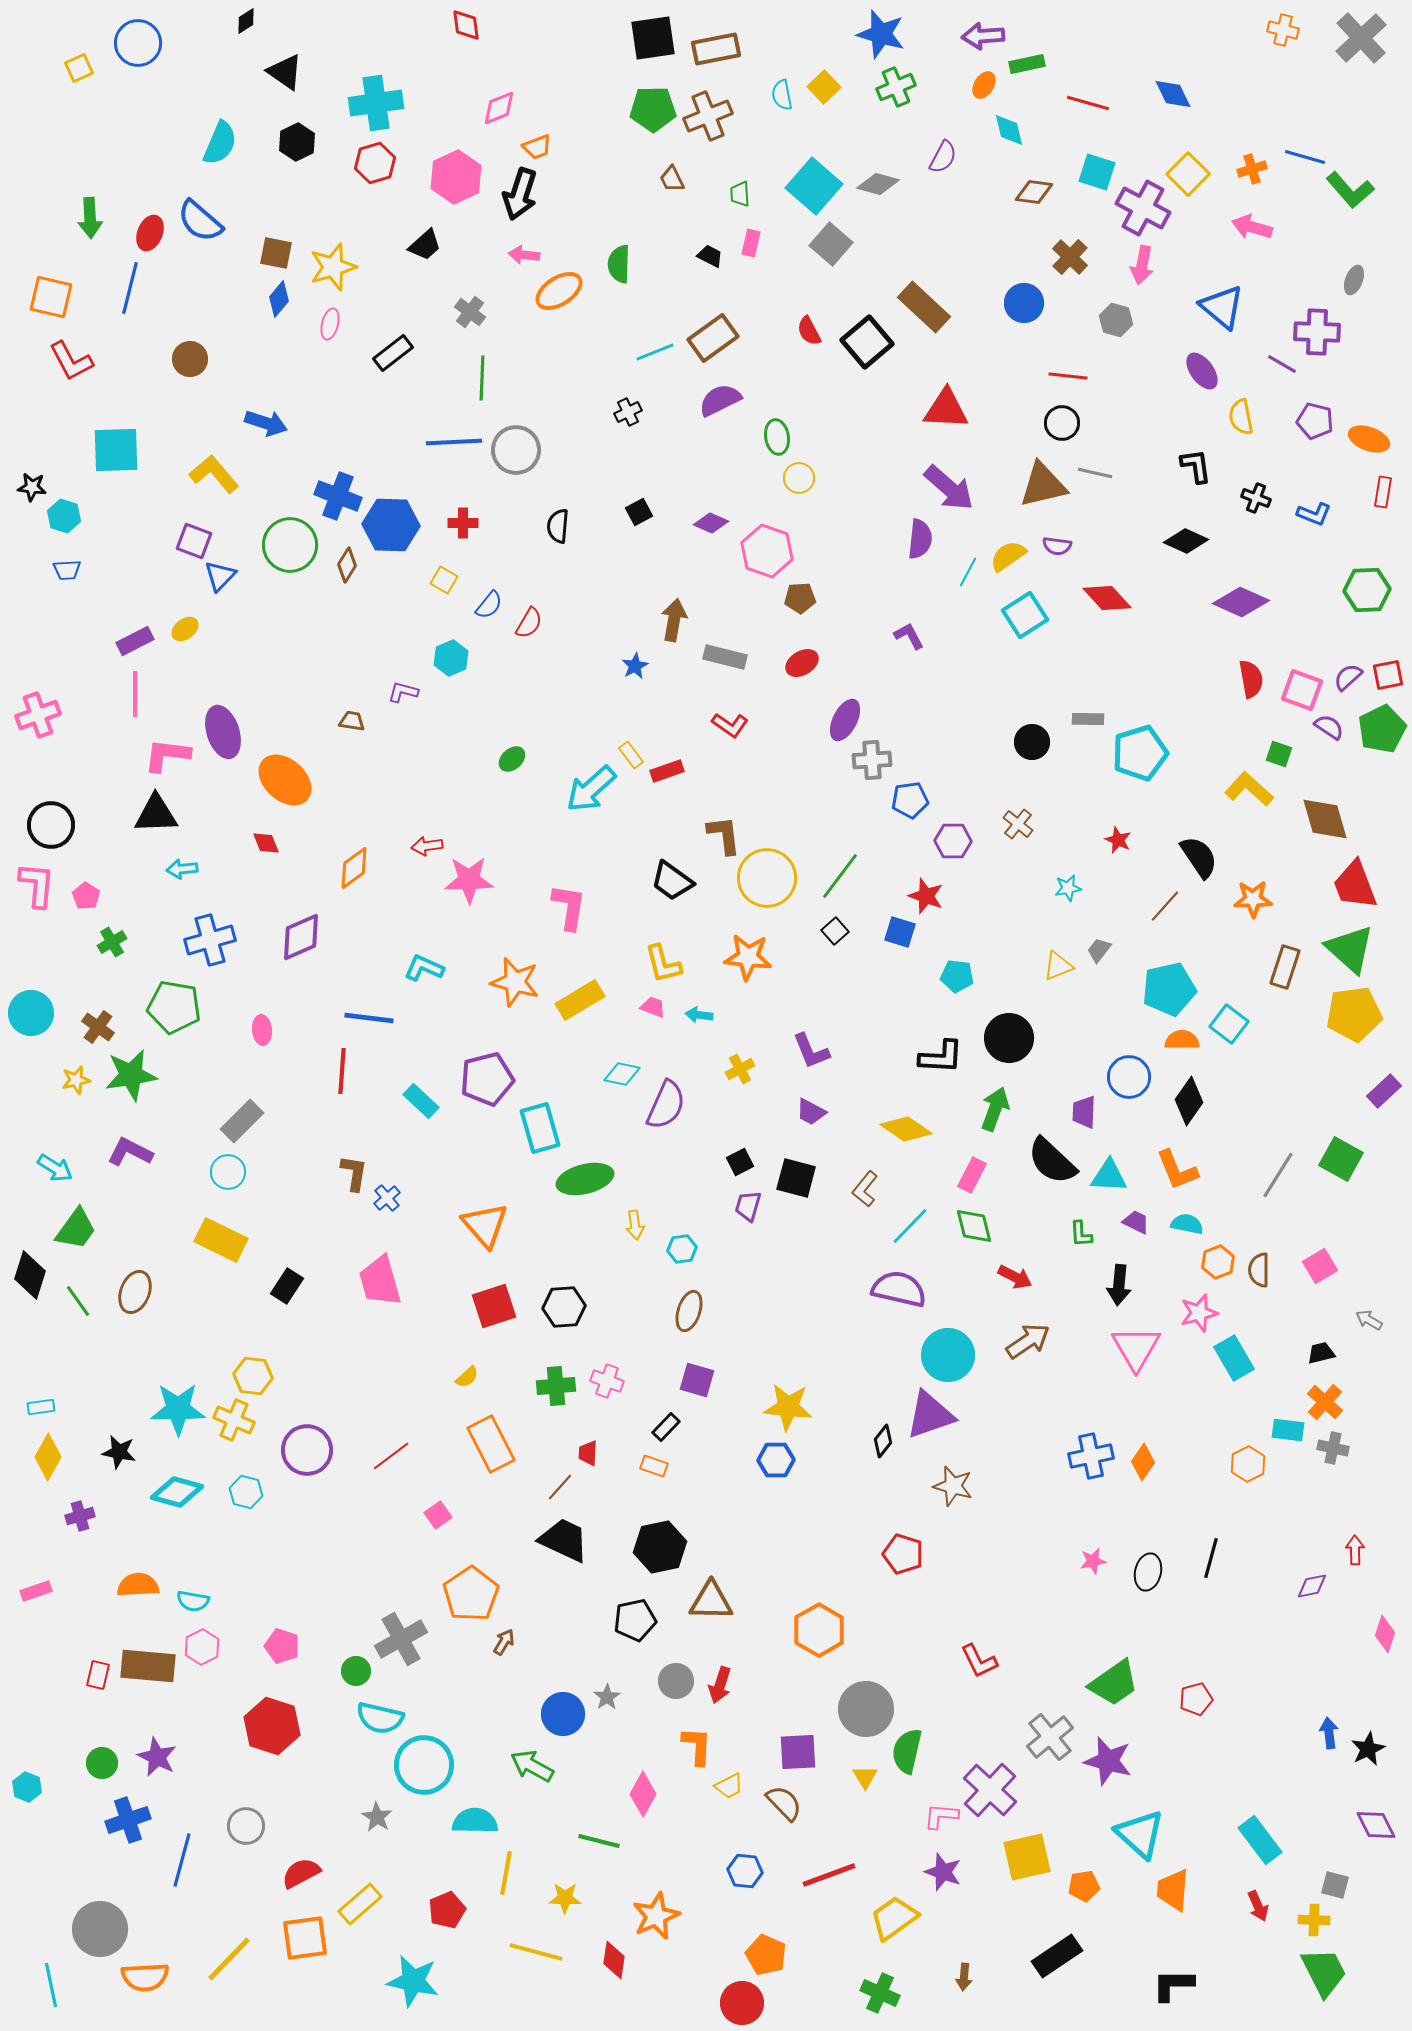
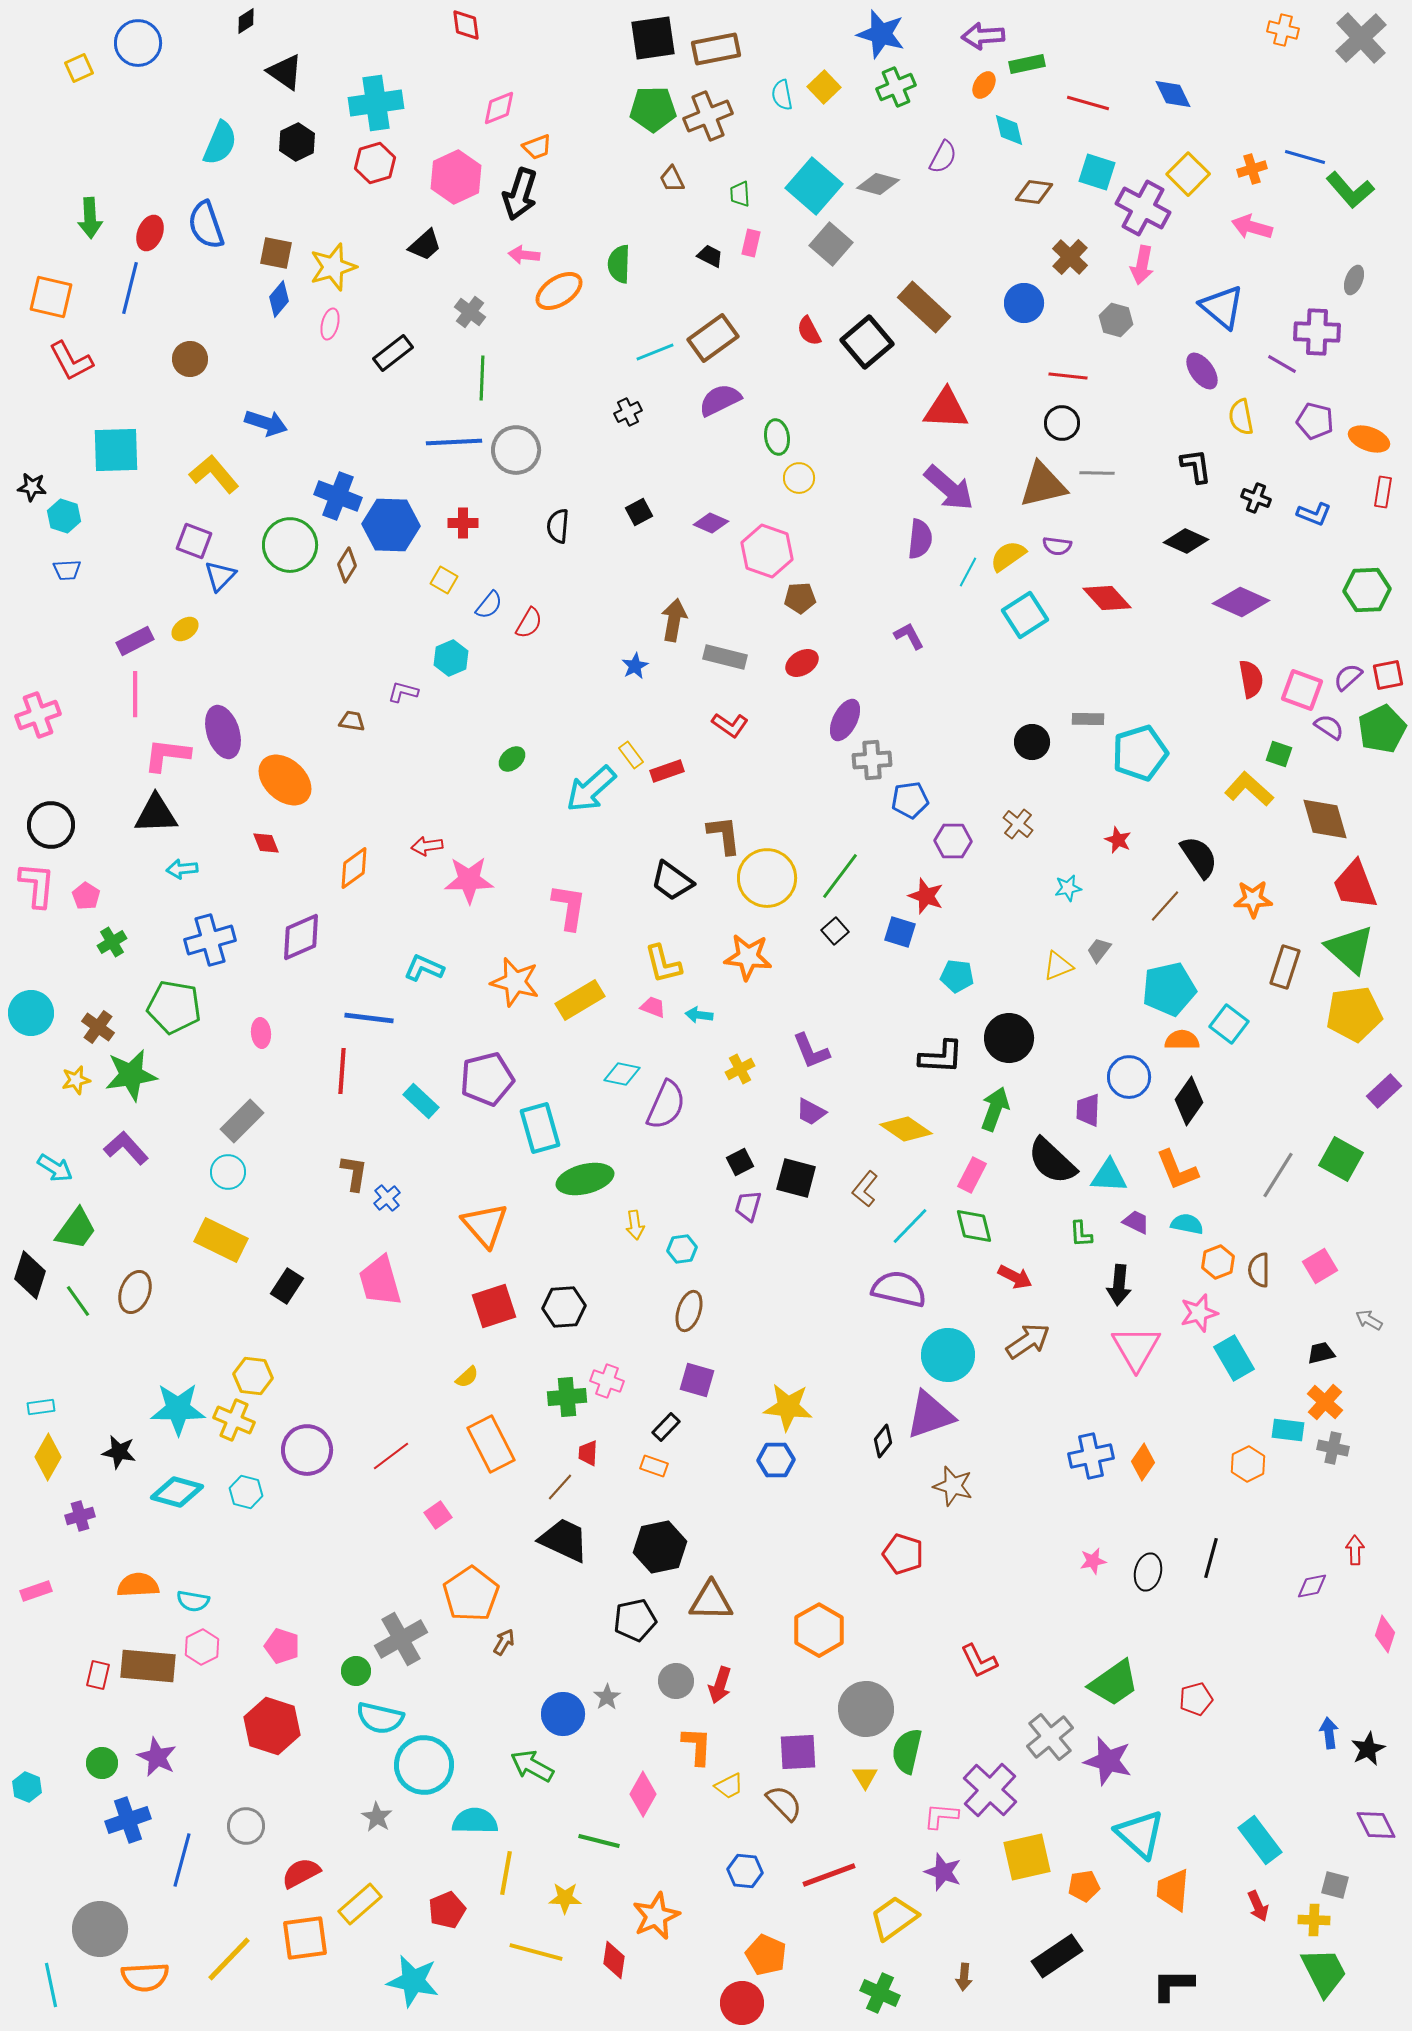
blue semicircle at (200, 221): moved 6 px right, 4 px down; rotated 30 degrees clockwise
gray line at (1095, 473): moved 2 px right; rotated 12 degrees counterclockwise
pink ellipse at (262, 1030): moved 1 px left, 3 px down
purple trapezoid at (1084, 1112): moved 4 px right, 2 px up
purple L-shape at (130, 1152): moved 4 px left, 4 px up; rotated 21 degrees clockwise
green cross at (556, 1386): moved 11 px right, 11 px down
